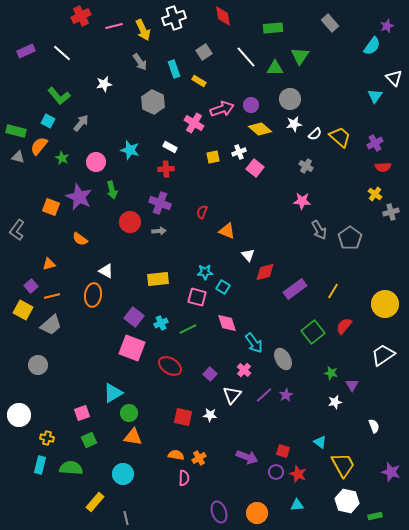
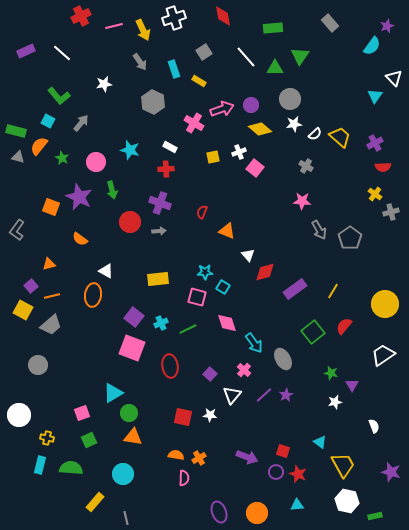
red ellipse at (170, 366): rotated 50 degrees clockwise
